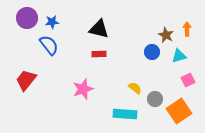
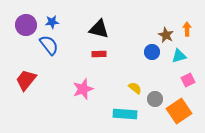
purple circle: moved 1 px left, 7 px down
